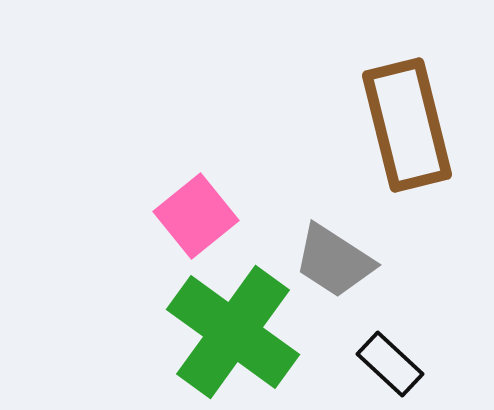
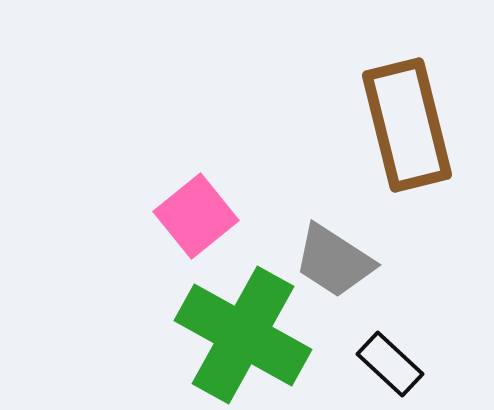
green cross: moved 10 px right, 3 px down; rotated 7 degrees counterclockwise
